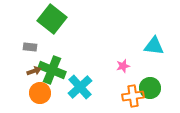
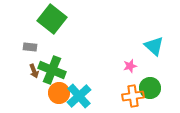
cyan triangle: rotated 35 degrees clockwise
pink star: moved 7 px right
brown arrow: rotated 88 degrees clockwise
cyan cross: moved 1 px left, 9 px down
orange circle: moved 19 px right
